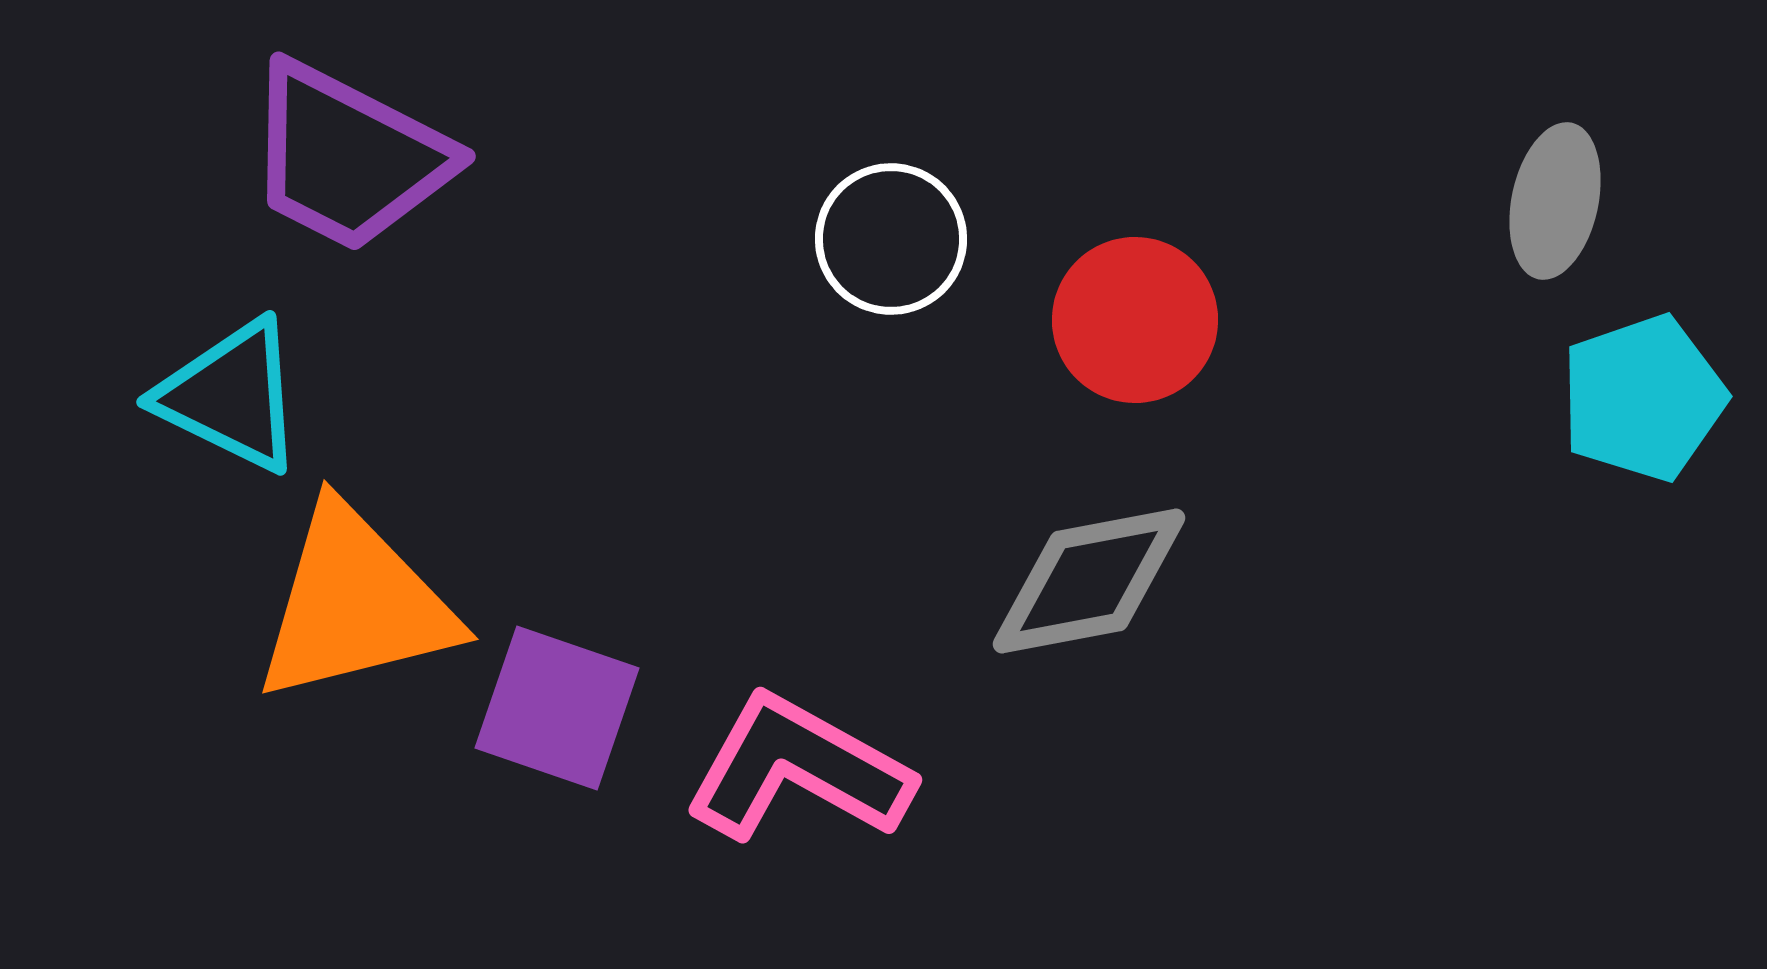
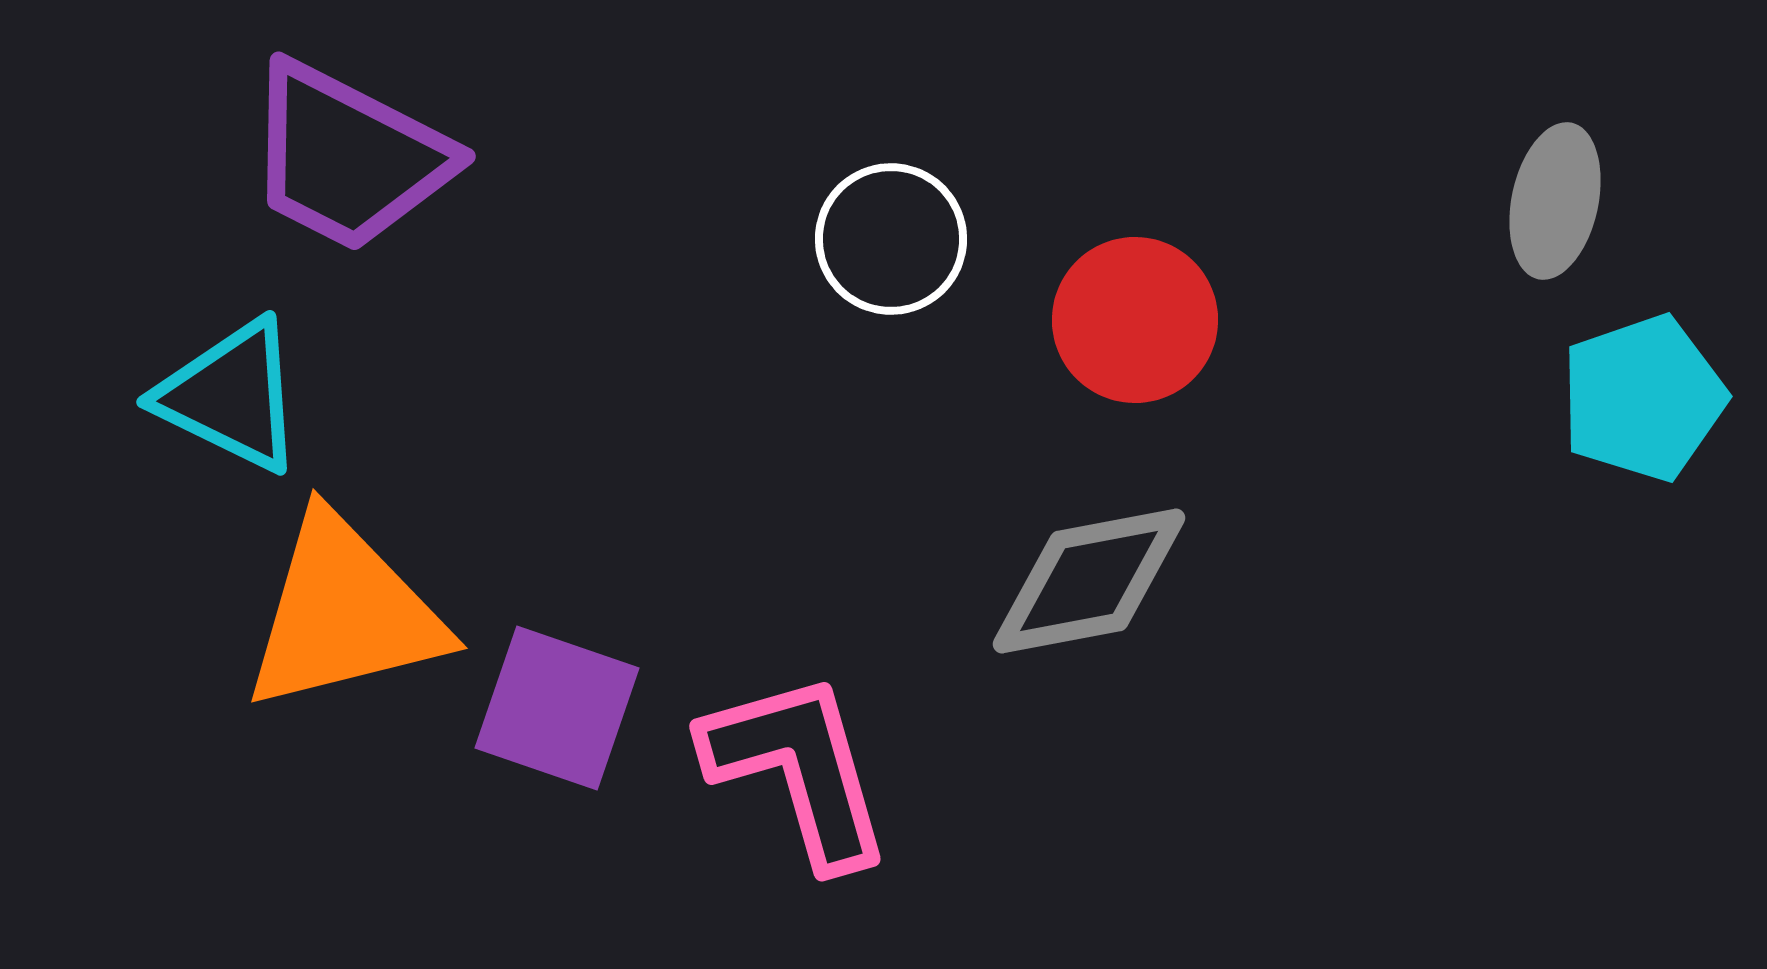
orange triangle: moved 11 px left, 9 px down
pink L-shape: rotated 45 degrees clockwise
